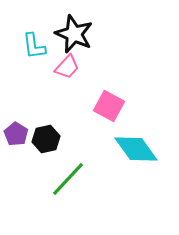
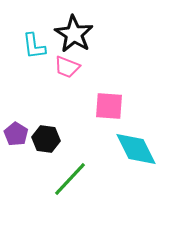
black star: rotated 9 degrees clockwise
pink trapezoid: rotated 68 degrees clockwise
pink square: rotated 24 degrees counterclockwise
black hexagon: rotated 20 degrees clockwise
cyan diamond: rotated 9 degrees clockwise
green line: moved 2 px right
